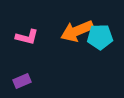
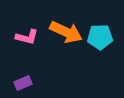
orange arrow: moved 11 px left, 1 px down; rotated 132 degrees counterclockwise
purple rectangle: moved 1 px right, 2 px down
